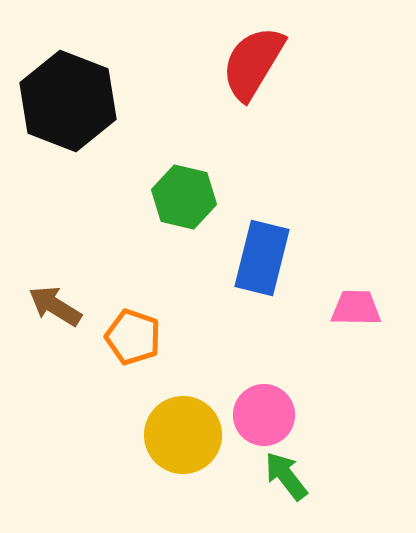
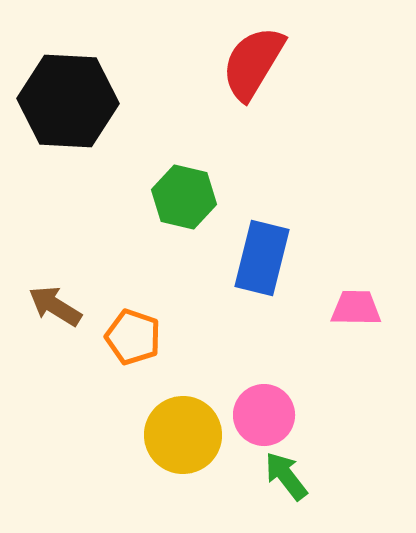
black hexagon: rotated 18 degrees counterclockwise
